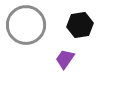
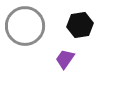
gray circle: moved 1 px left, 1 px down
